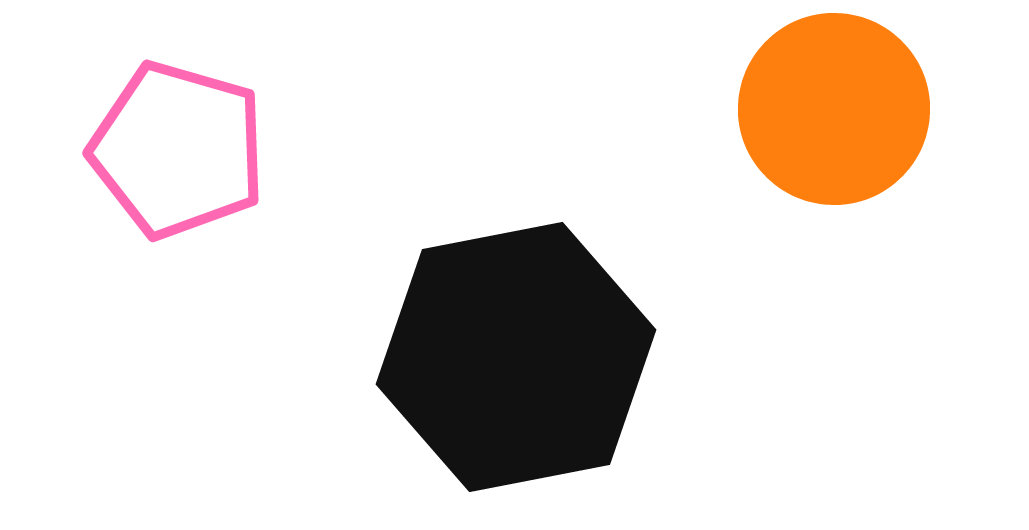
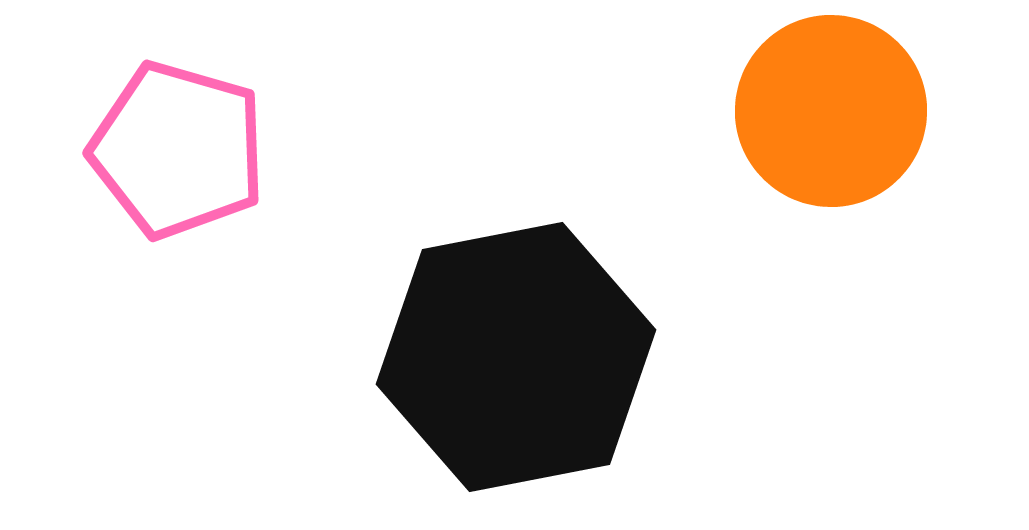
orange circle: moved 3 px left, 2 px down
